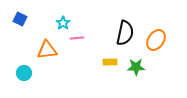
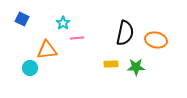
blue square: moved 2 px right
orange ellipse: rotated 70 degrees clockwise
yellow rectangle: moved 1 px right, 2 px down
cyan circle: moved 6 px right, 5 px up
